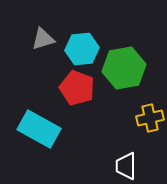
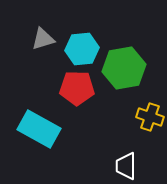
red pentagon: rotated 20 degrees counterclockwise
yellow cross: moved 1 px up; rotated 32 degrees clockwise
